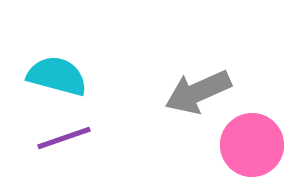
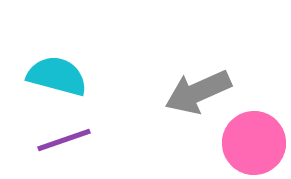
purple line: moved 2 px down
pink circle: moved 2 px right, 2 px up
